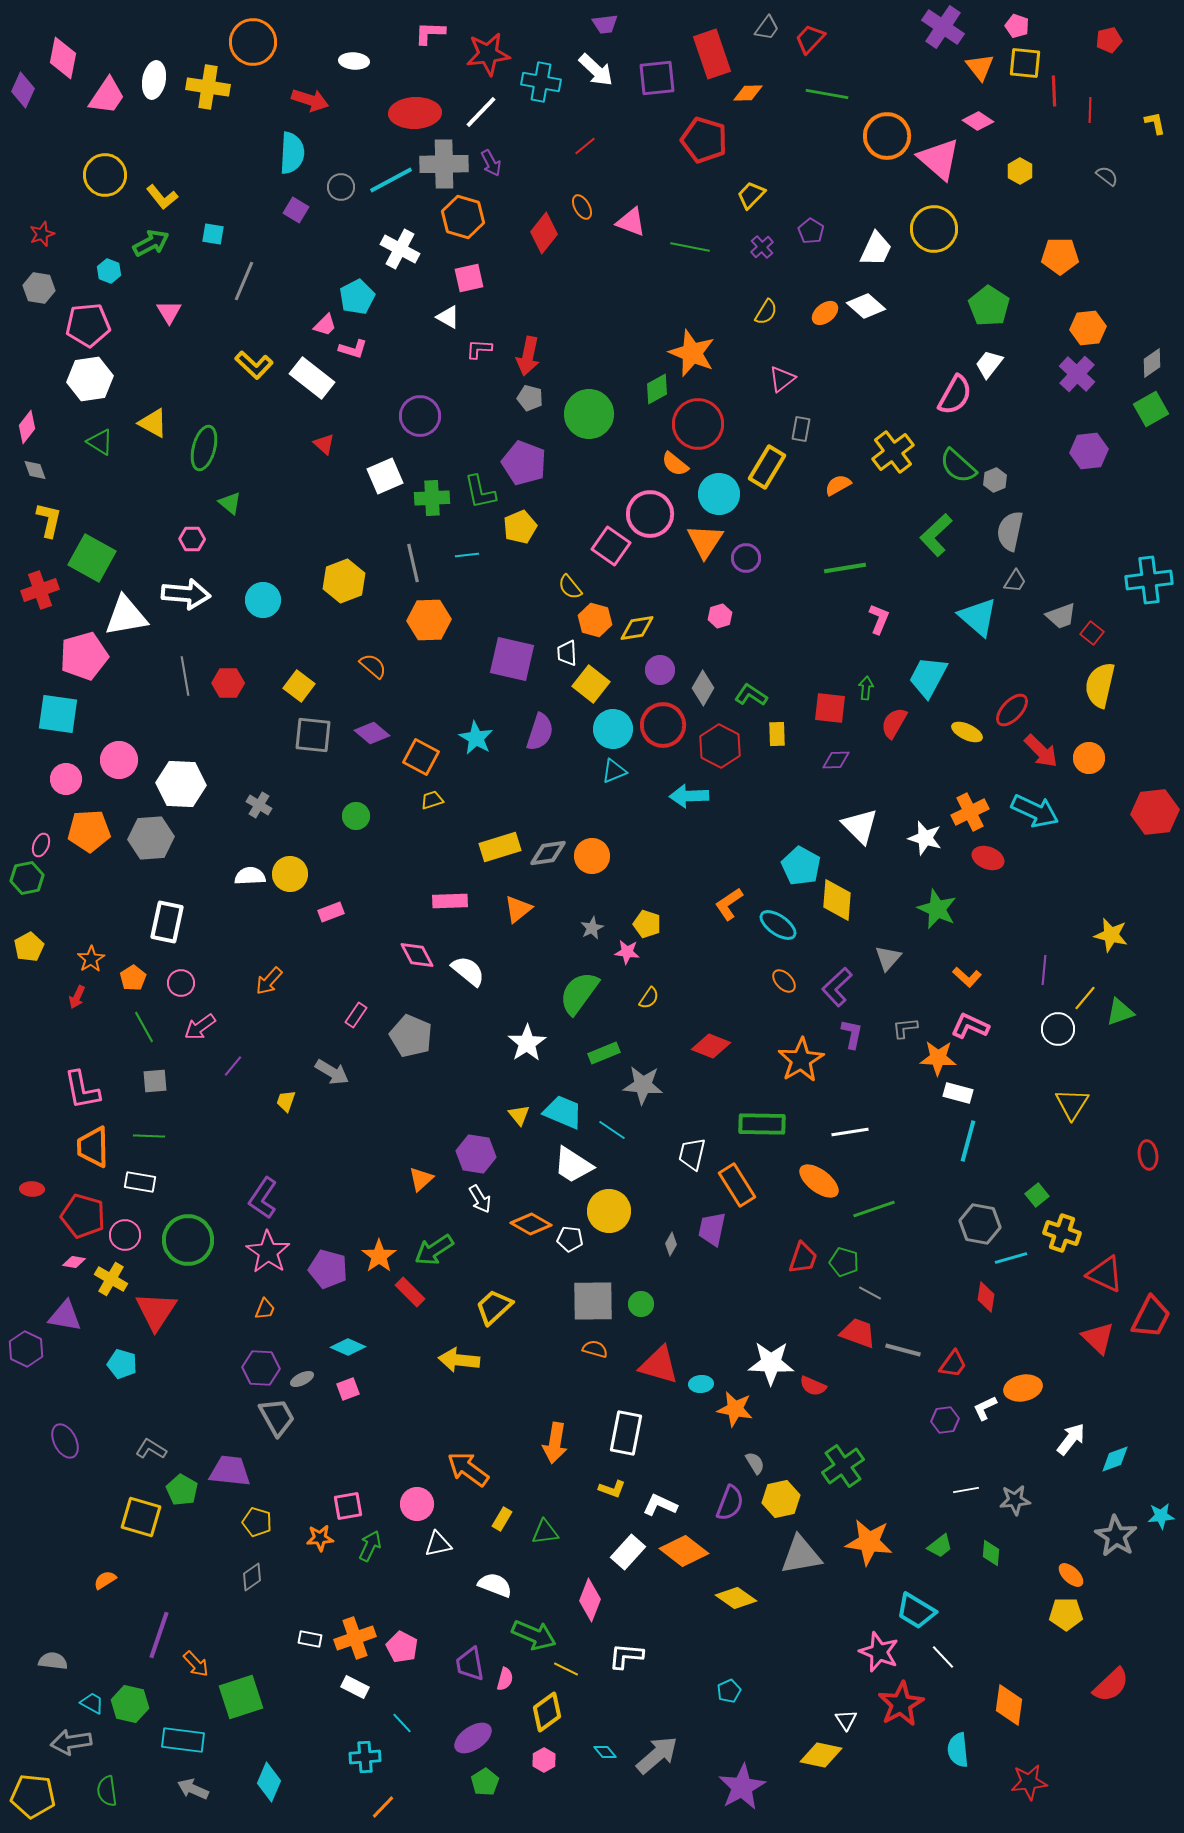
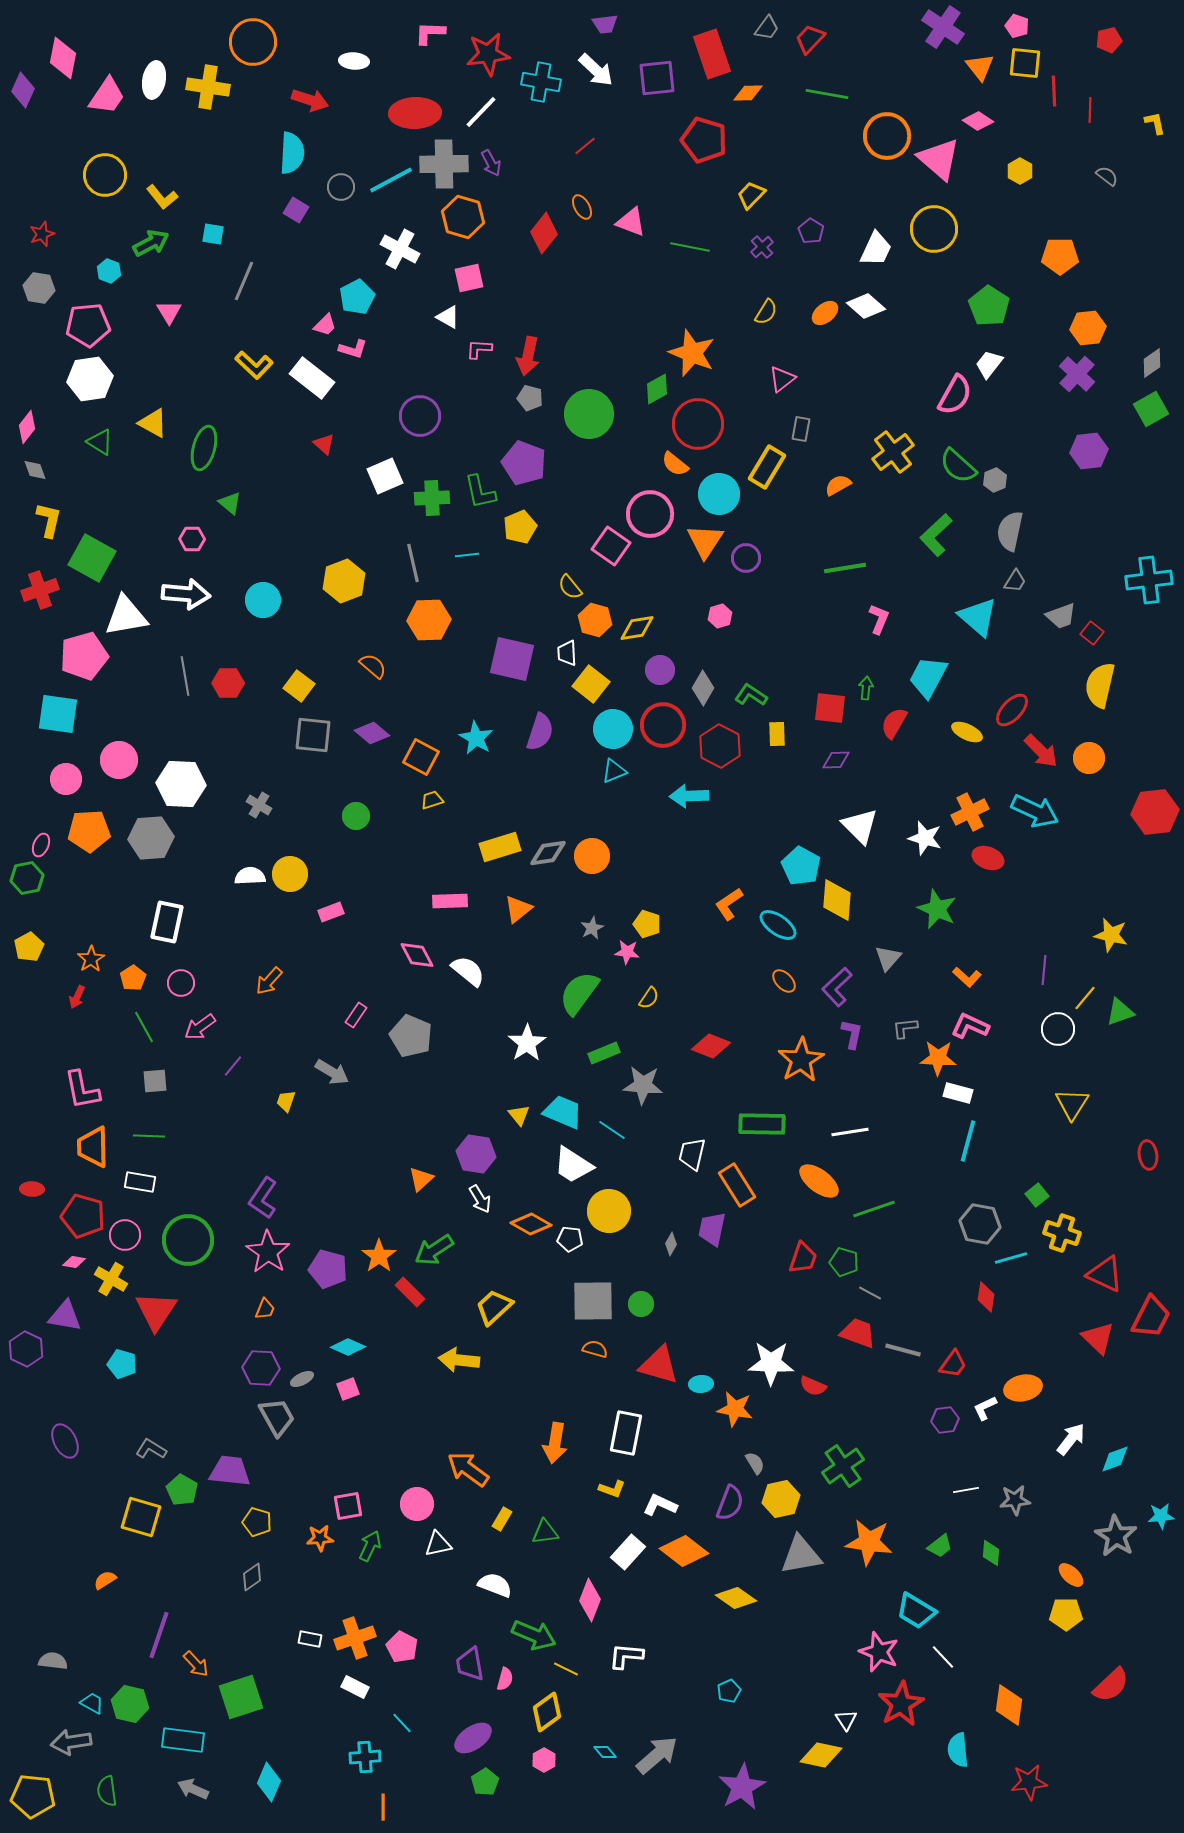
orange line at (383, 1807): rotated 44 degrees counterclockwise
